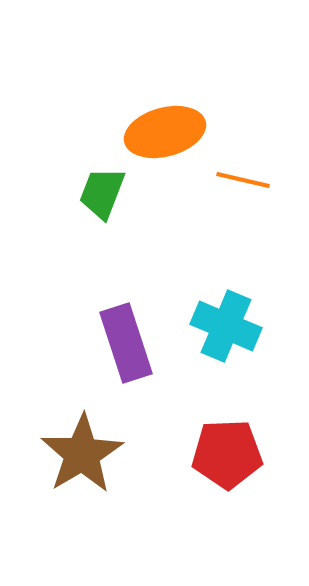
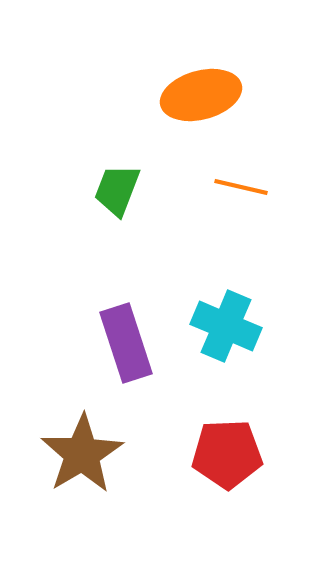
orange ellipse: moved 36 px right, 37 px up
orange line: moved 2 px left, 7 px down
green trapezoid: moved 15 px right, 3 px up
